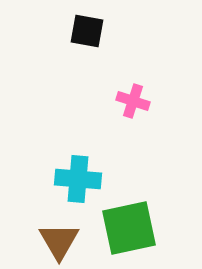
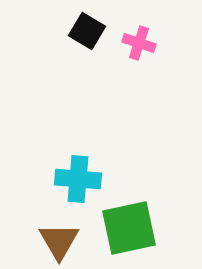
black square: rotated 21 degrees clockwise
pink cross: moved 6 px right, 58 px up
